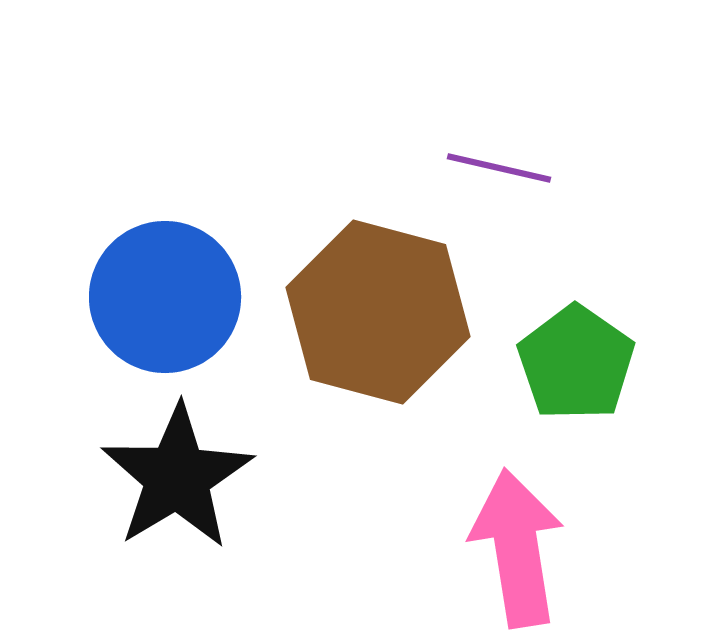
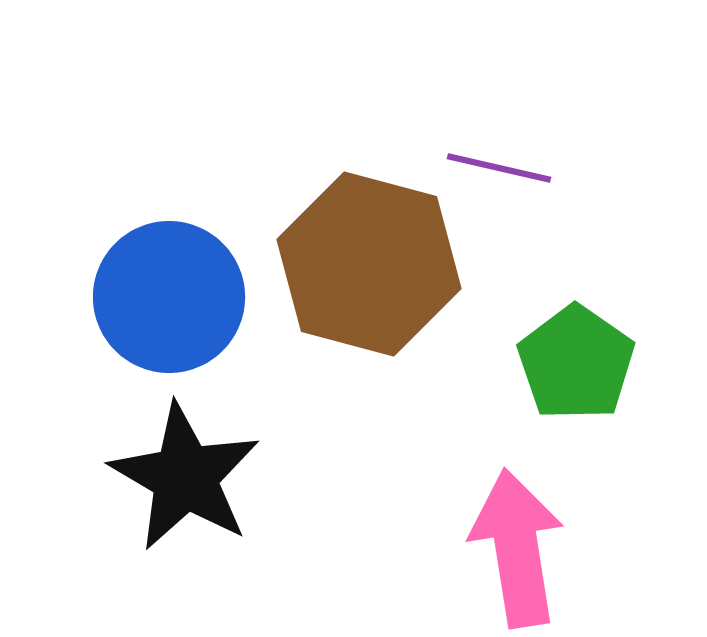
blue circle: moved 4 px right
brown hexagon: moved 9 px left, 48 px up
black star: moved 8 px right; rotated 11 degrees counterclockwise
